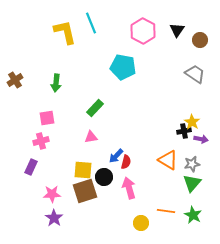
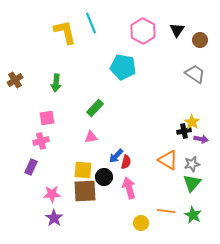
brown square: rotated 15 degrees clockwise
